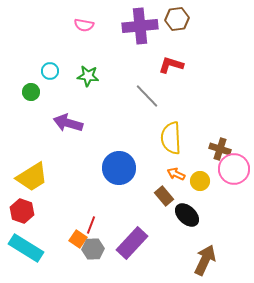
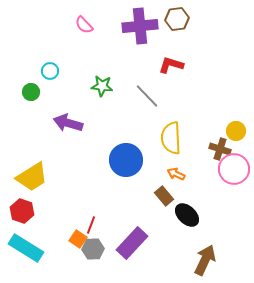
pink semicircle: rotated 36 degrees clockwise
green star: moved 14 px right, 10 px down
blue circle: moved 7 px right, 8 px up
yellow circle: moved 36 px right, 50 px up
